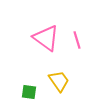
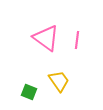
pink line: rotated 24 degrees clockwise
green square: rotated 14 degrees clockwise
